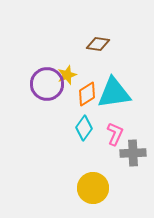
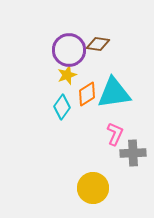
purple circle: moved 22 px right, 34 px up
cyan diamond: moved 22 px left, 21 px up
